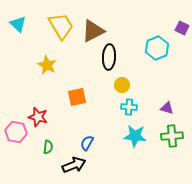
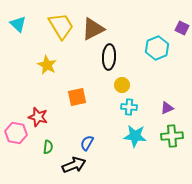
brown triangle: moved 2 px up
purple triangle: rotated 40 degrees counterclockwise
pink hexagon: moved 1 px down
